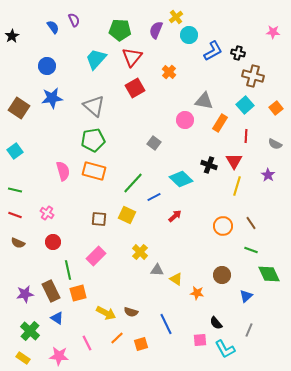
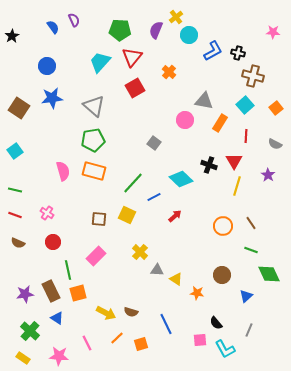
cyan trapezoid at (96, 59): moved 4 px right, 3 px down
